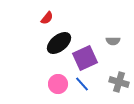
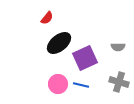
gray semicircle: moved 5 px right, 6 px down
blue line: moved 1 px left, 1 px down; rotated 35 degrees counterclockwise
